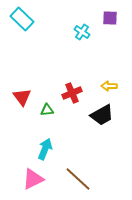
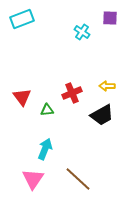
cyan rectangle: rotated 65 degrees counterclockwise
yellow arrow: moved 2 px left
pink triangle: rotated 30 degrees counterclockwise
